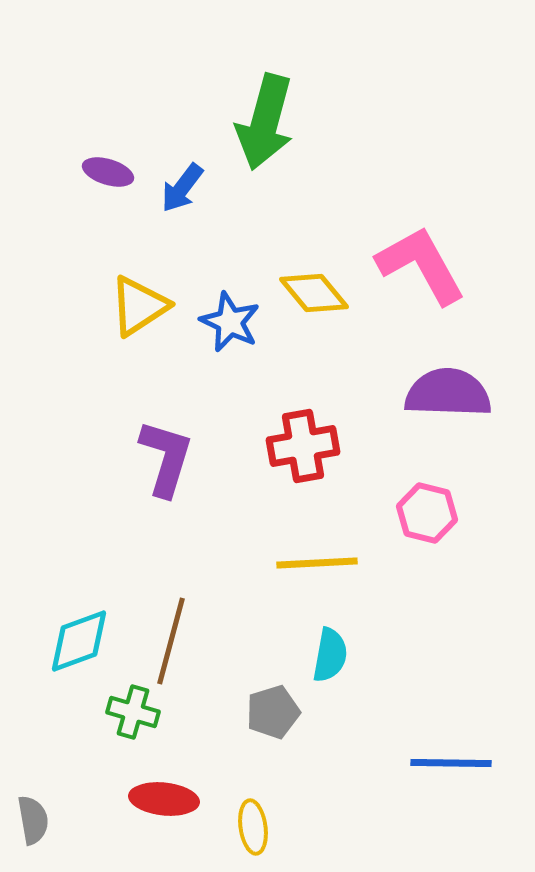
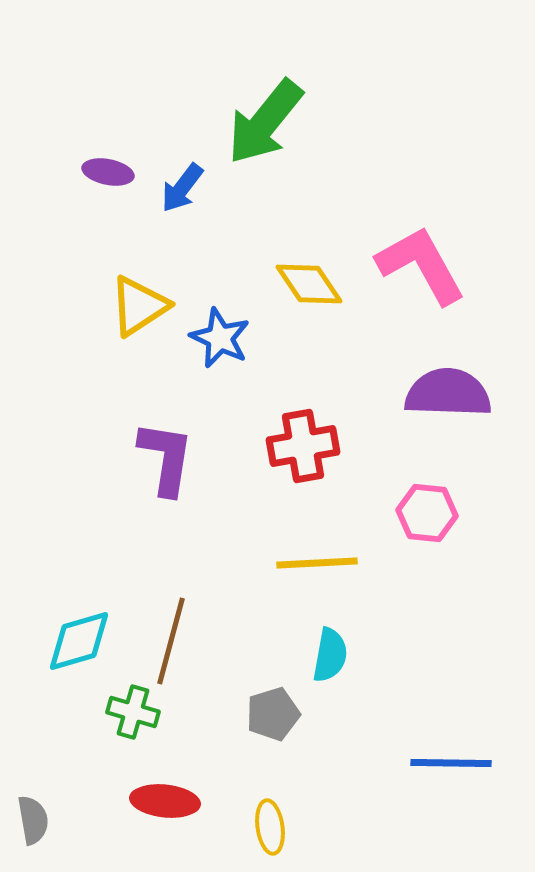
green arrow: rotated 24 degrees clockwise
purple ellipse: rotated 6 degrees counterclockwise
yellow diamond: moved 5 px left, 9 px up; rotated 6 degrees clockwise
blue star: moved 10 px left, 16 px down
purple L-shape: rotated 8 degrees counterclockwise
pink hexagon: rotated 8 degrees counterclockwise
cyan diamond: rotated 4 degrees clockwise
gray pentagon: moved 2 px down
red ellipse: moved 1 px right, 2 px down
yellow ellipse: moved 17 px right
